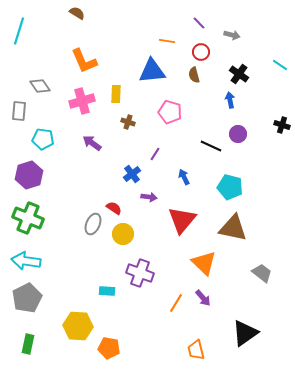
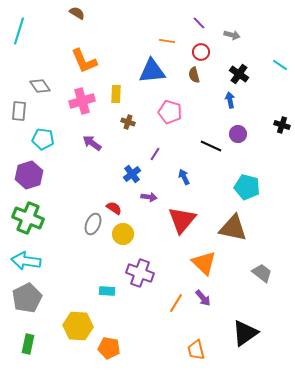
cyan pentagon at (230, 187): moved 17 px right
